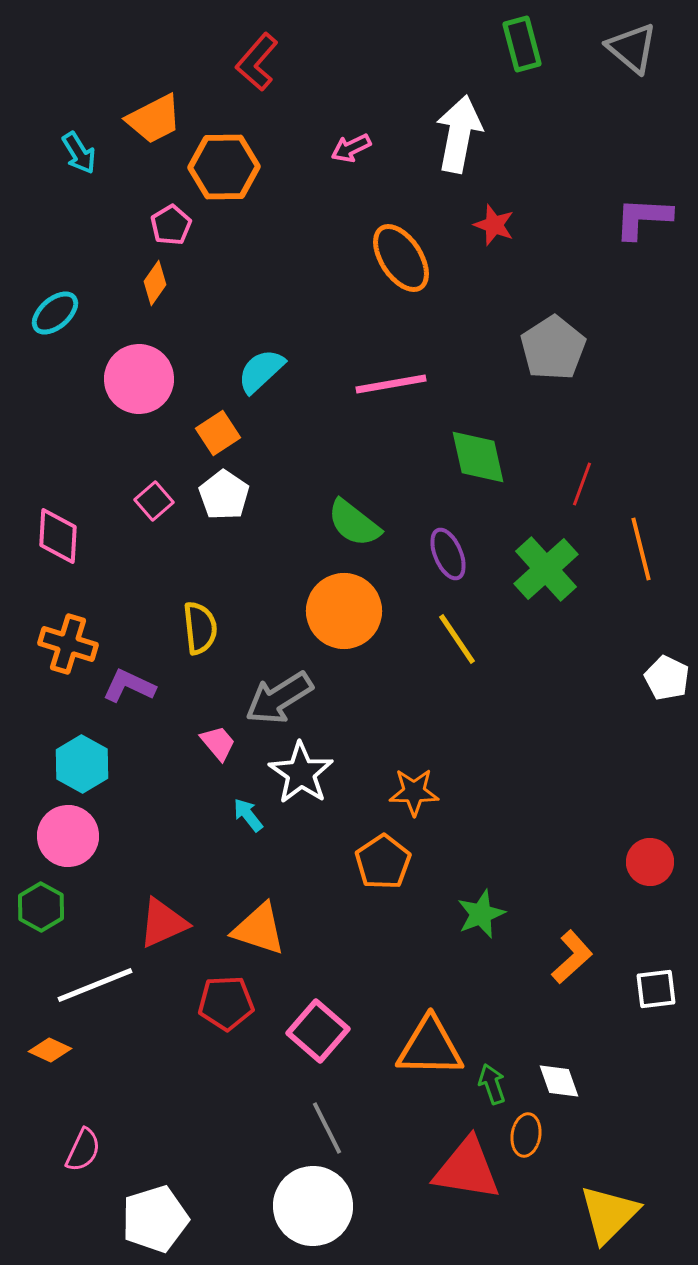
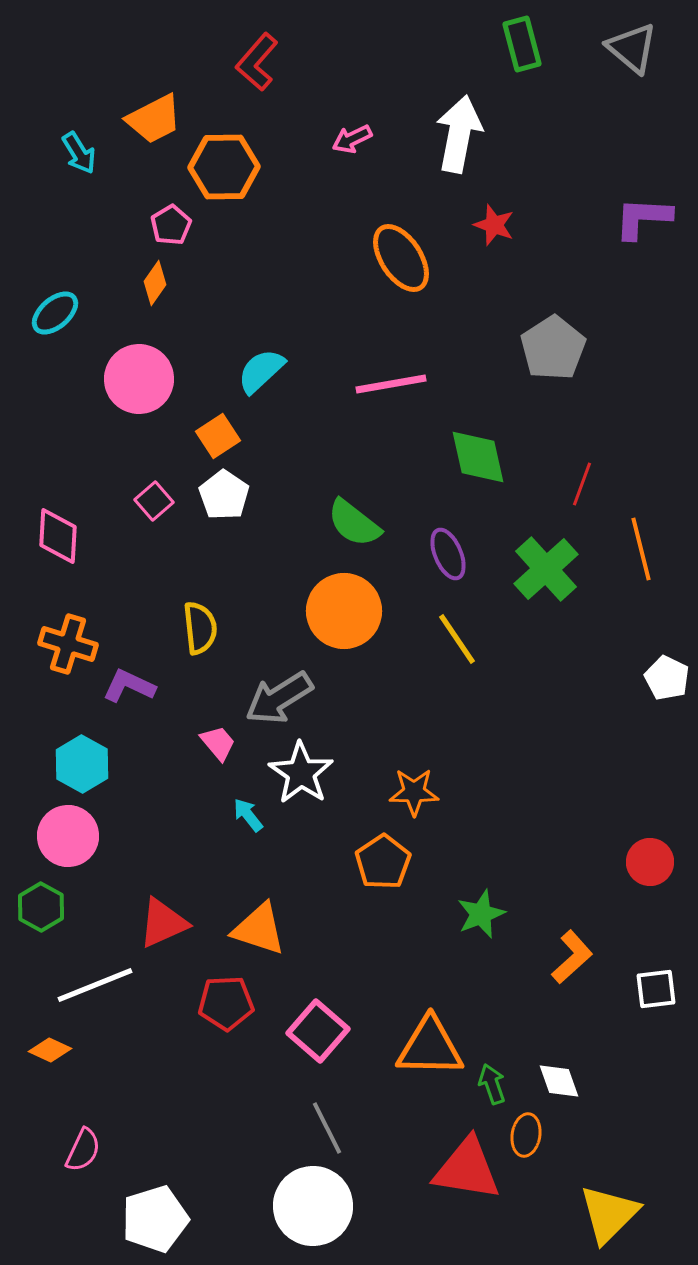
pink arrow at (351, 148): moved 1 px right, 9 px up
orange square at (218, 433): moved 3 px down
